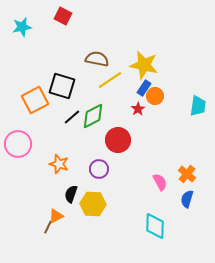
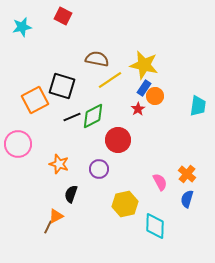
black line: rotated 18 degrees clockwise
yellow hexagon: moved 32 px right; rotated 15 degrees counterclockwise
